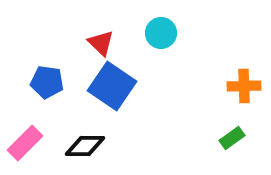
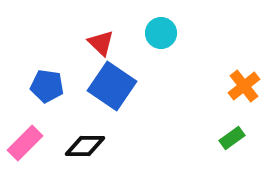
blue pentagon: moved 4 px down
orange cross: rotated 36 degrees counterclockwise
